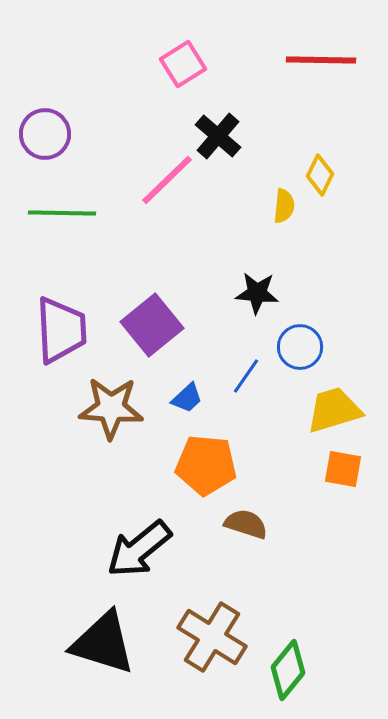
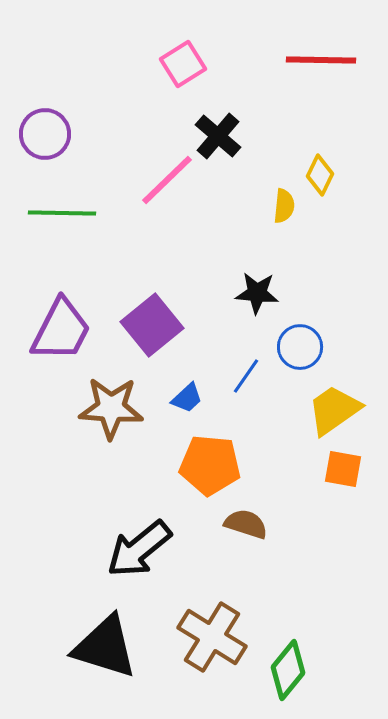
purple trapezoid: rotated 30 degrees clockwise
yellow trapezoid: rotated 18 degrees counterclockwise
orange pentagon: moved 4 px right
black triangle: moved 2 px right, 4 px down
